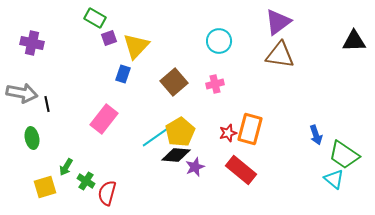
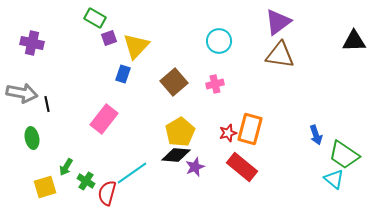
cyan line: moved 25 px left, 37 px down
red rectangle: moved 1 px right, 3 px up
